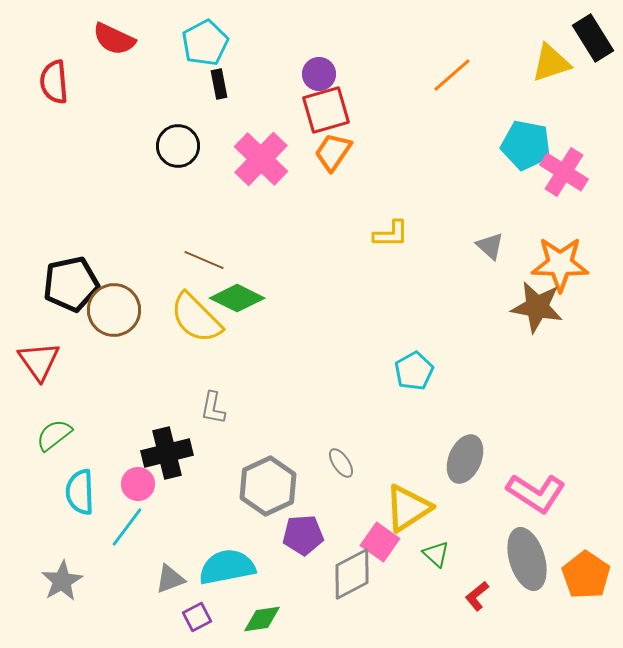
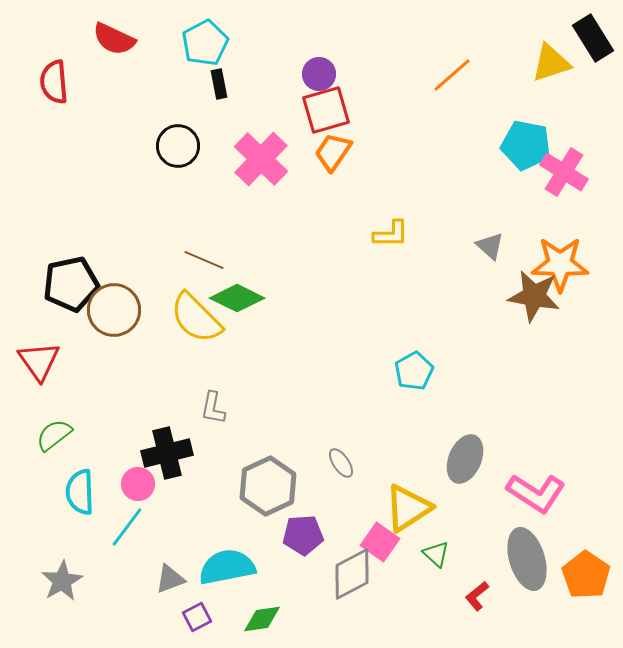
brown star at (537, 307): moved 3 px left, 11 px up
